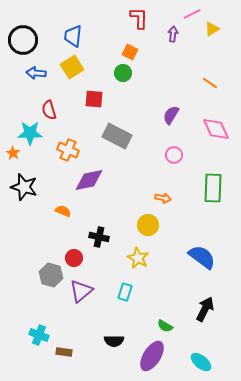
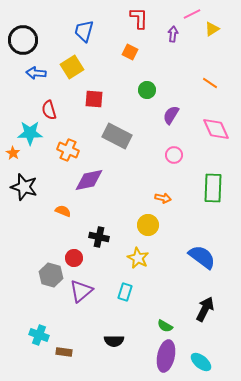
blue trapezoid: moved 11 px right, 5 px up; rotated 10 degrees clockwise
green circle: moved 24 px right, 17 px down
purple ellipse: moved 14 px right; rotated 20 degrees counterclockwise
